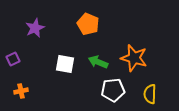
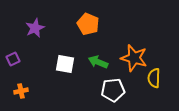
yellow semicircle: moved 4 px right, 16 px up
